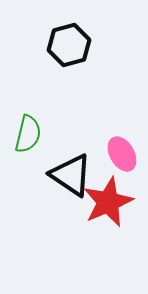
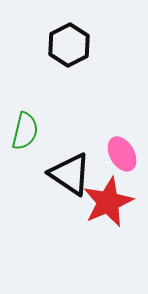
black hexagon: rotated 12 degrees counterclockwise
green semicircle: moved 3 px left, 3 px up
black triangle: moved 1 px left, 1 px up
